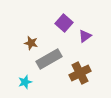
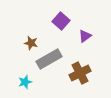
purple square: moved 3 px left, 2 px up
